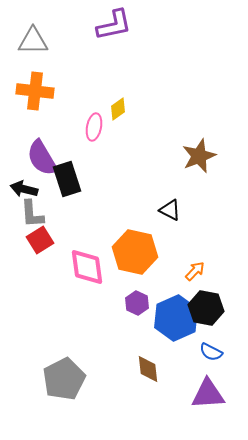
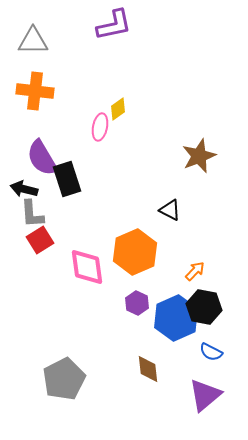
pink ellipse: moved 6 px right
orange hexagon: rotated 24 degrees clockwise
black hexagon: moved 2 px left, 1 px up
purple triangle: moved 3 px left, 1 px down; rotated 36 degrees counterclockwise
